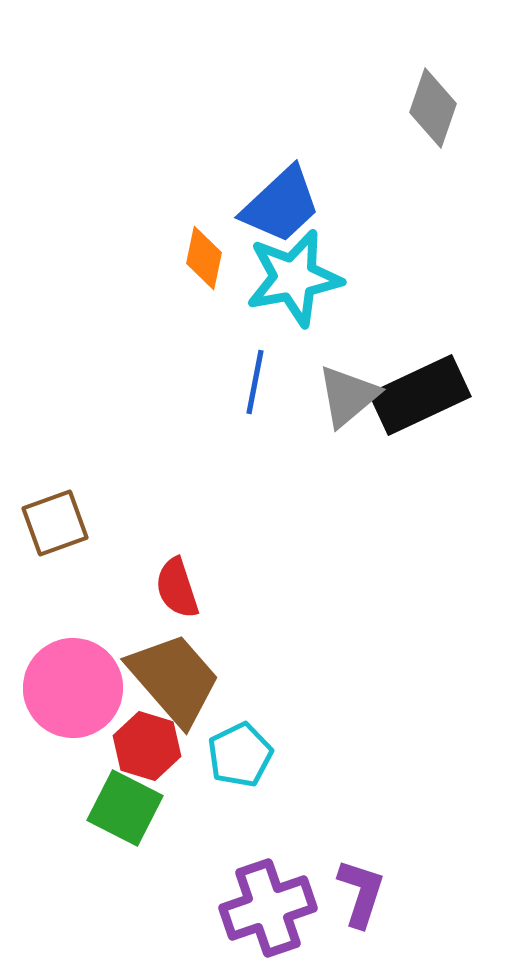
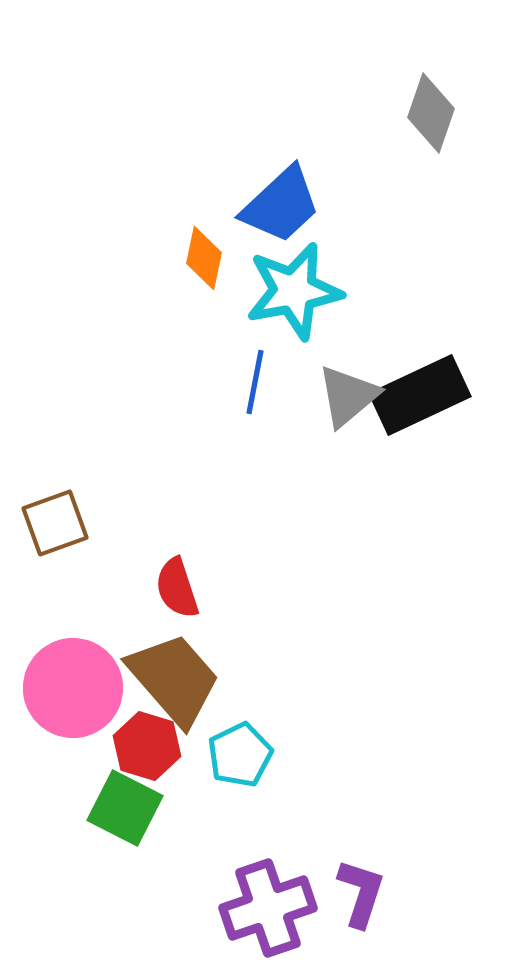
gray diamond: moved 2 px left, 5 px down
cyan star: moved 13 px down
